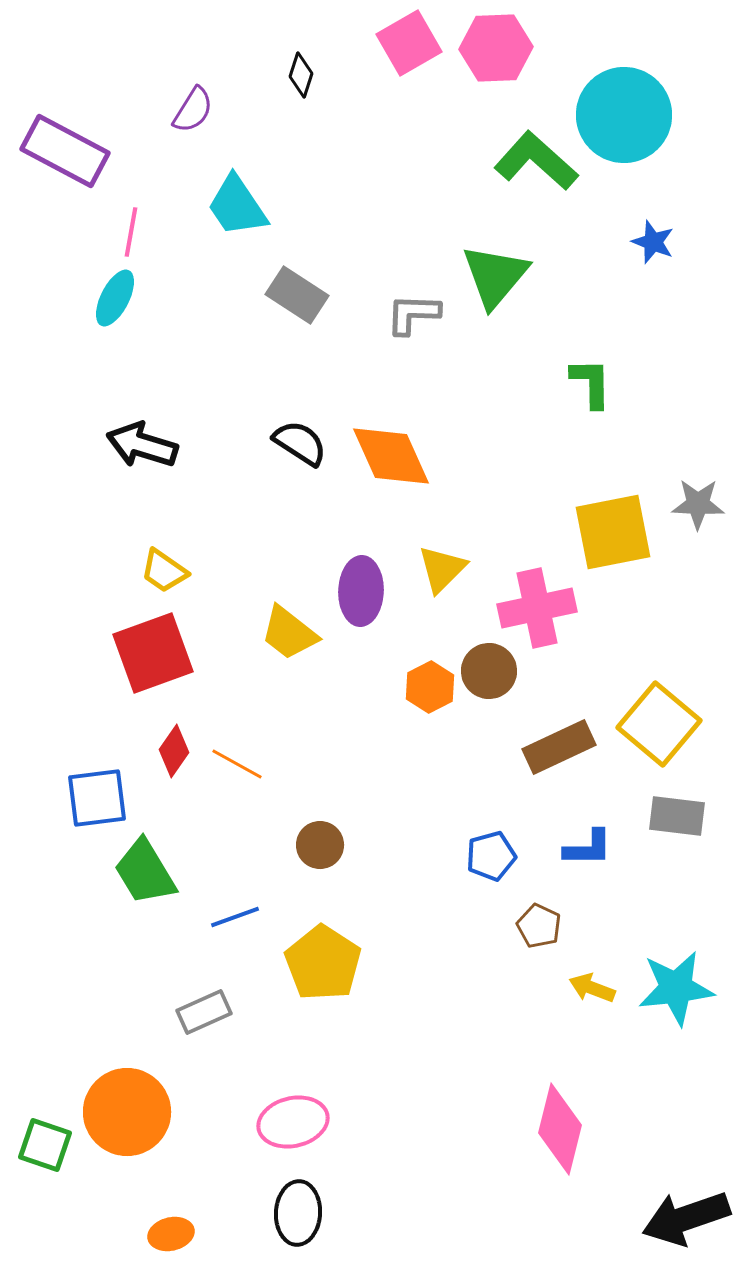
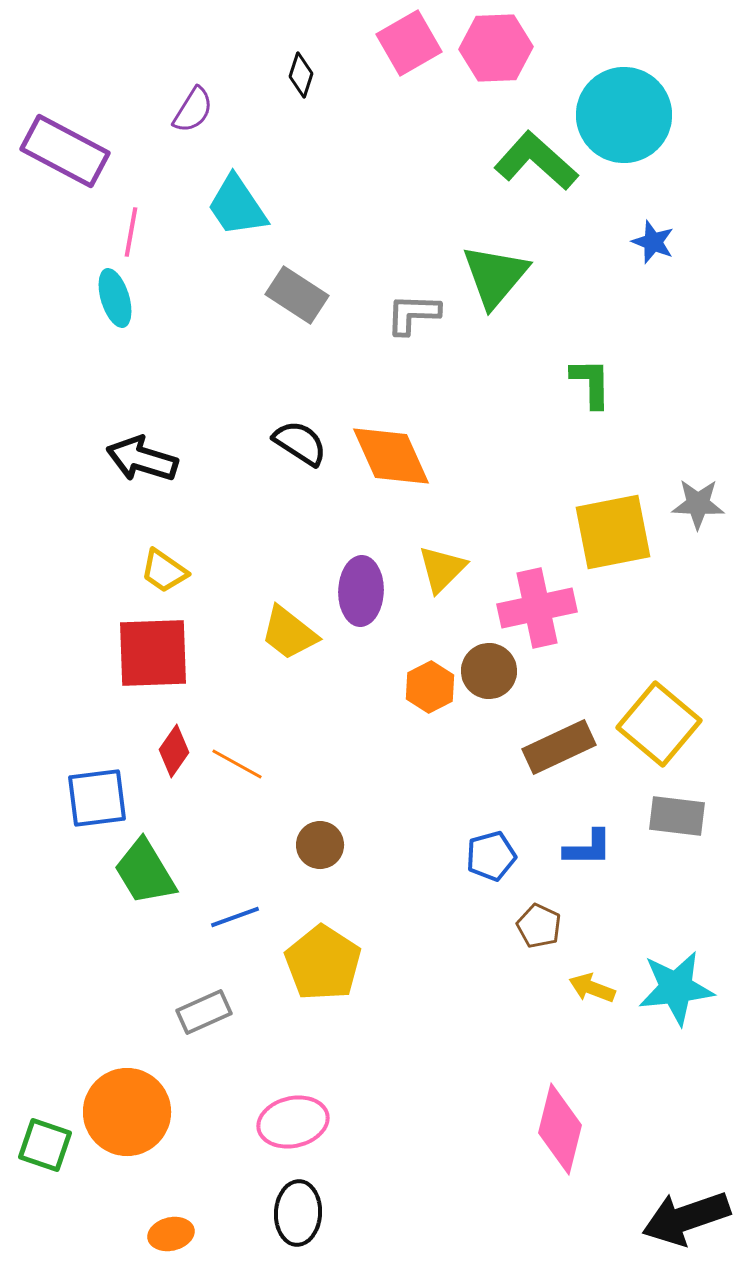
cyan ellipse at (115, 298): rotated 44 degrees counterclockwise
black arrow at (142, 445): moved 14 px down
red square at (153, 653): rotated 18 degrees clockwise
